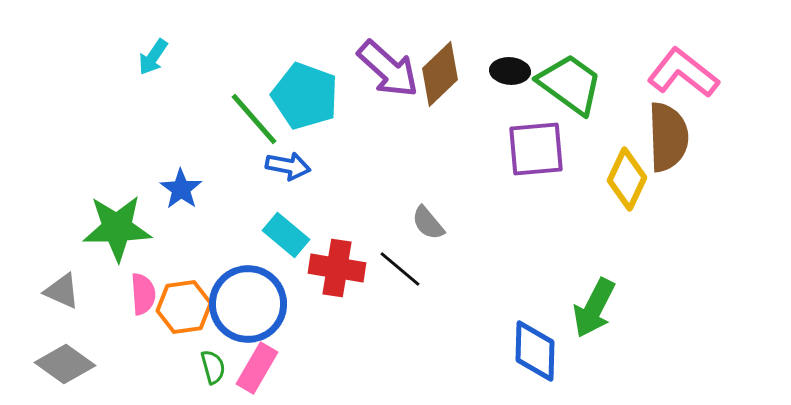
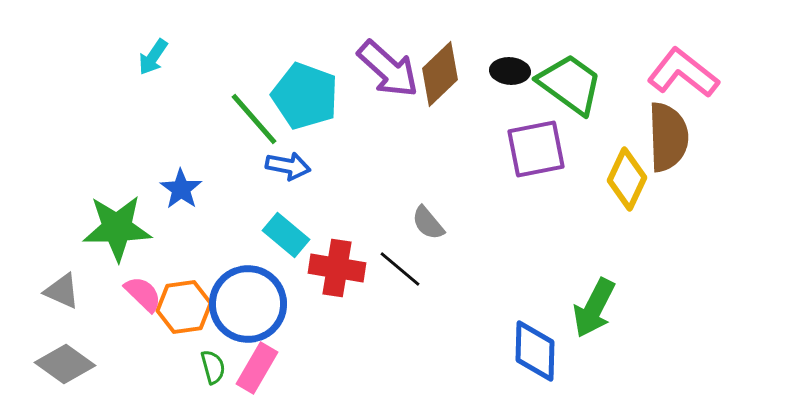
purple square: rotated 6 degrees counterclockwise
pink semicircle: rotated 42 degrees counterclockwise
